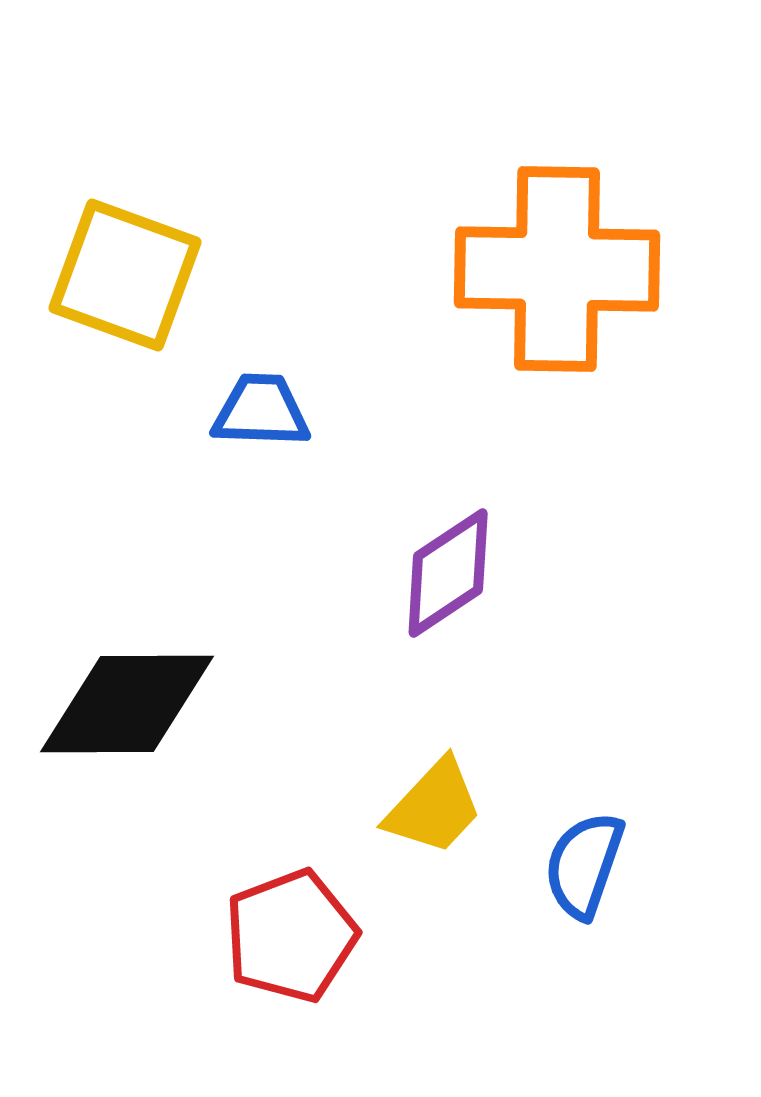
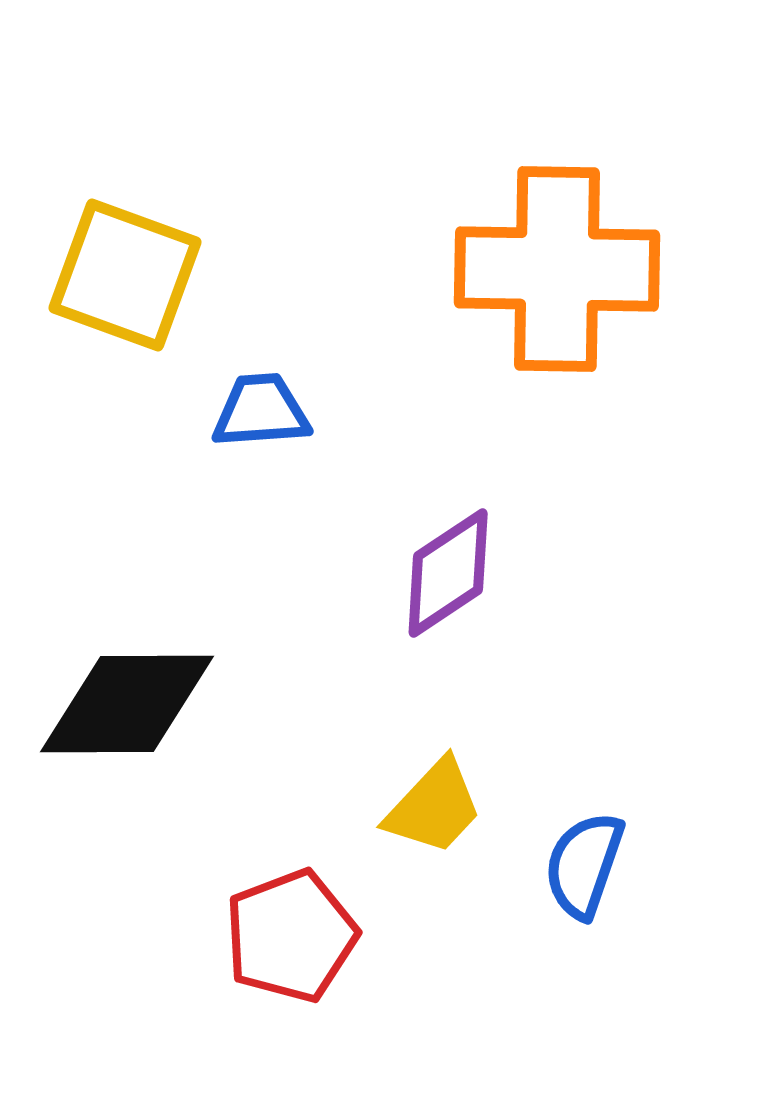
blue trapezoid: rotated 6 degrees counterclockwise
